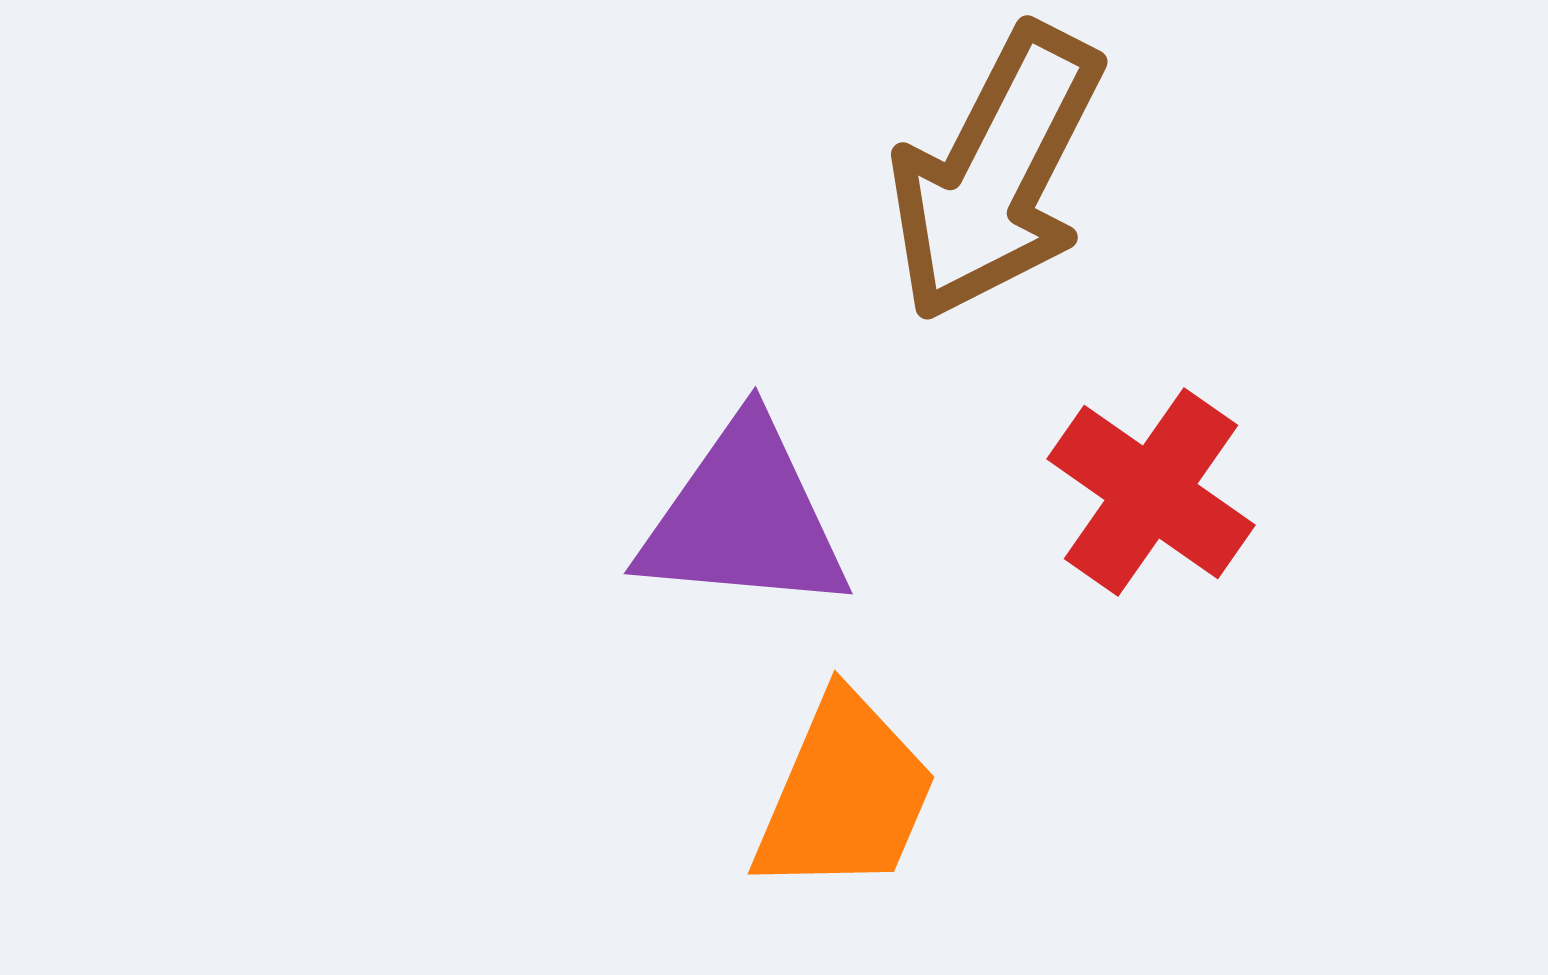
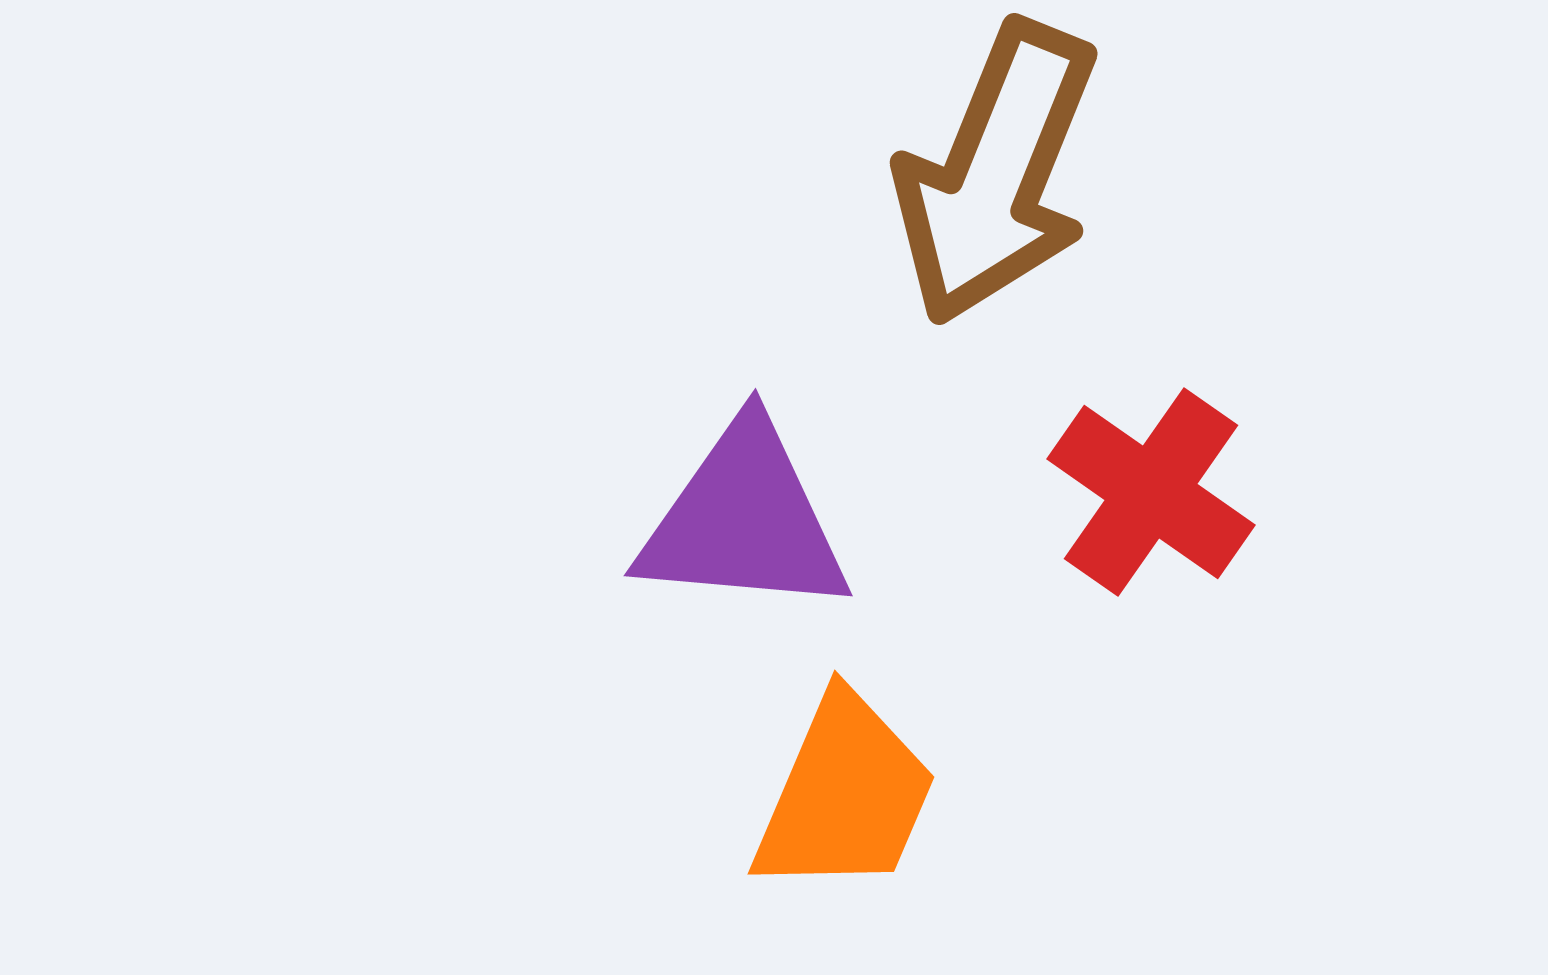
brown arrow: rotated 5 degrees counterclockwise
purple triangle: moved 2 px down
